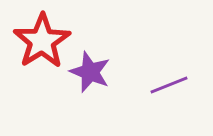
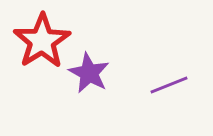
purple star: moved 1 px left, 1 px down; rotated 6 degrees clockwise
